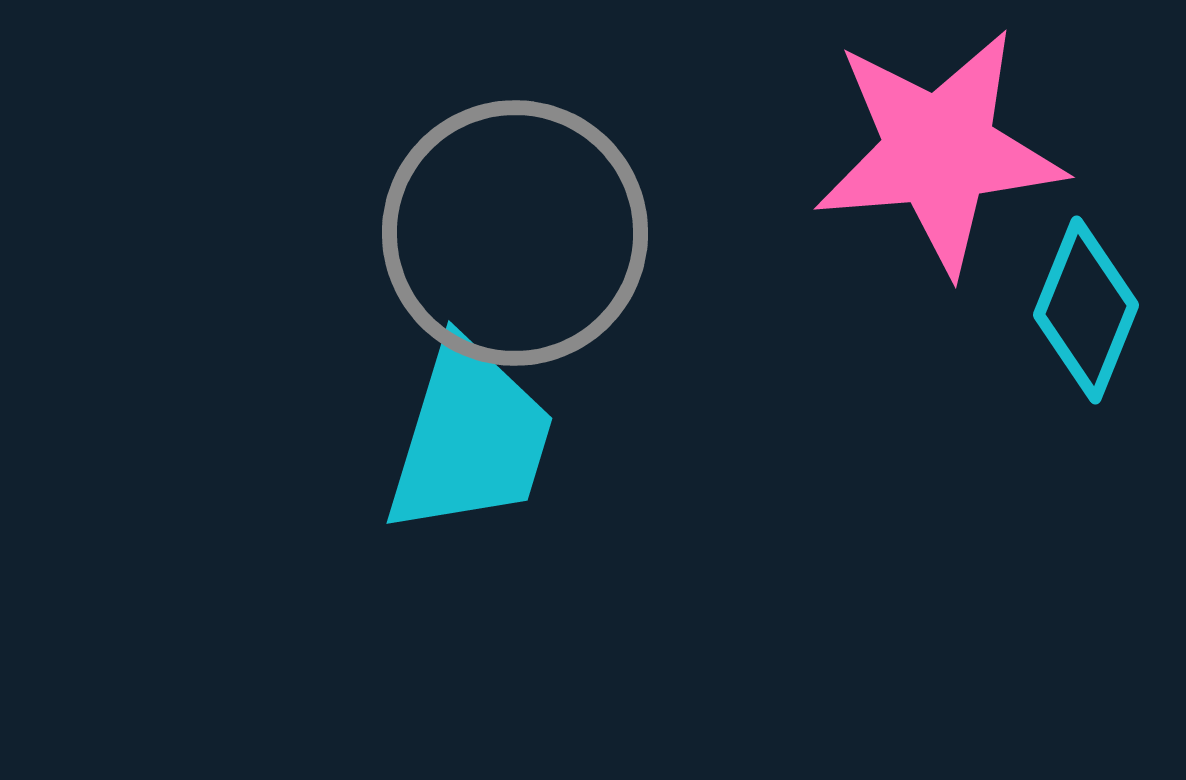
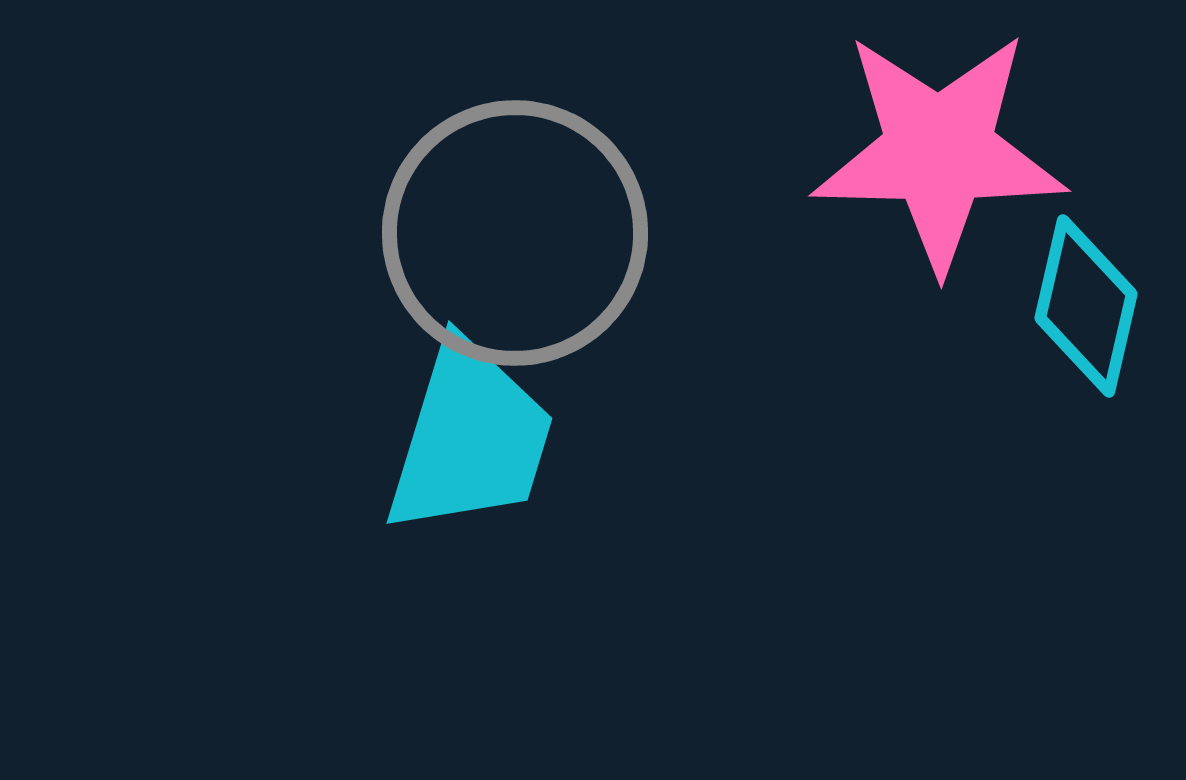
pink star: rotated 6 degrees clockwise
cyan diamond: moved 4 px up; rotated 9 degrees counterclockwise
